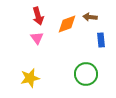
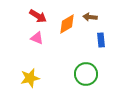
red arrow: rotated 42 degrees counterclockwise
orange diamond: rotated 10 degrees counterclockwise
pink triangle: rotated 32 degrees counterclockwise
